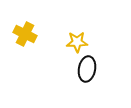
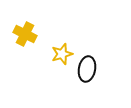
yellow star: moved 15 px left, 12 px down; rotated 15 degrees counterclockwise
